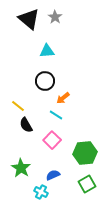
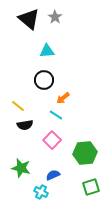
black circle: moved 1 px left, 1 px up
black semicircle: moved 1 px left; rotated 70 degrees counterclockwise
green star: rotated 18 degrees counterclockwise
green square: moved 4 px right, 3 px down; rotated 12 degrees clockwise
